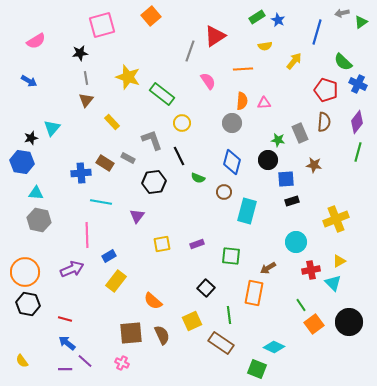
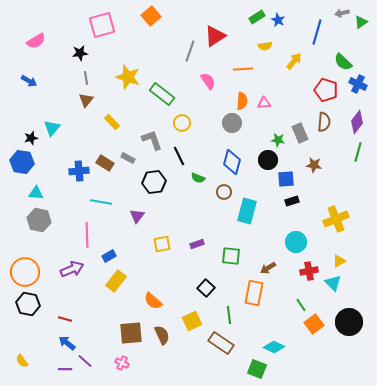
blue cross at (81, 173): moved 2 px left, 2 px up
red cross at (311, 270): moved 2 px left, 1 px down
